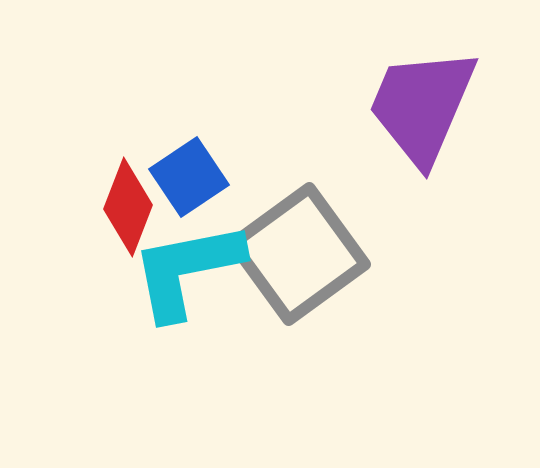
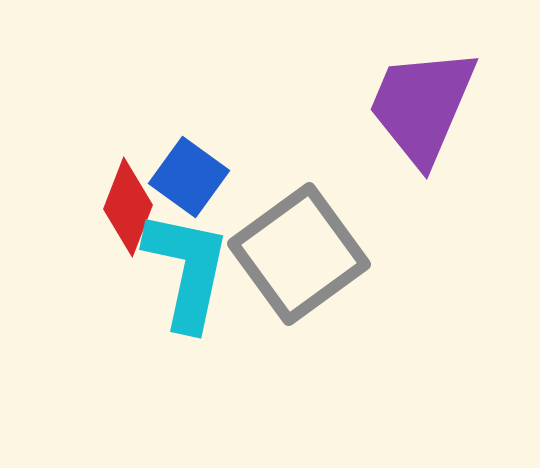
blue square: rotated 20 degrees counterclockwise
cyan L-shape: rotated 113 degrees clockwise
